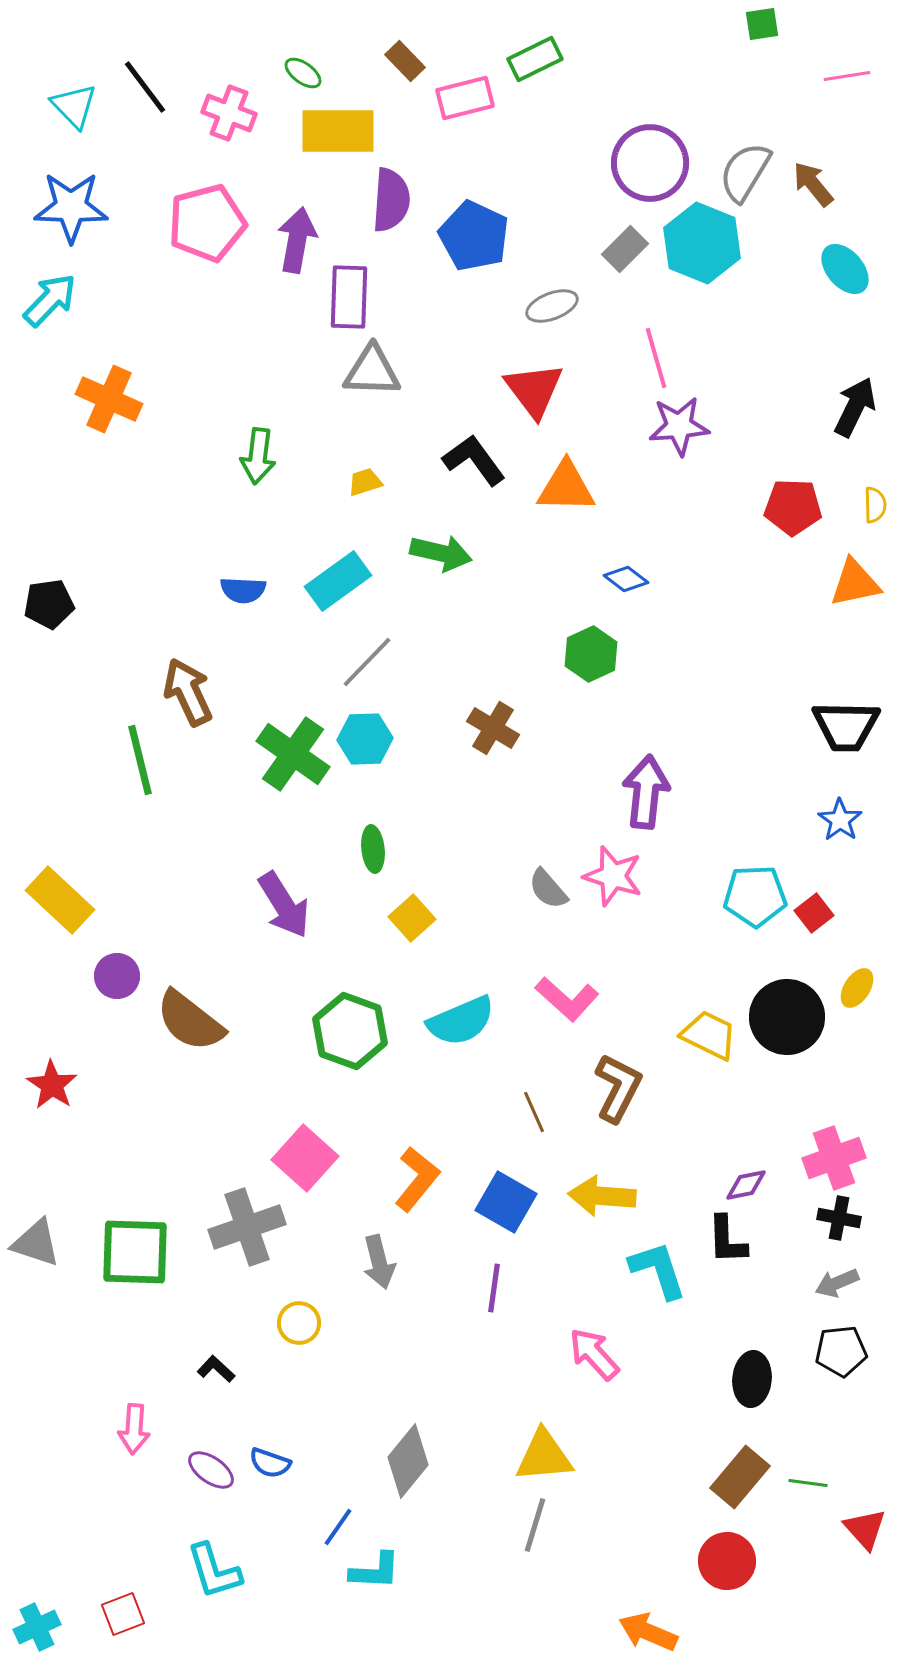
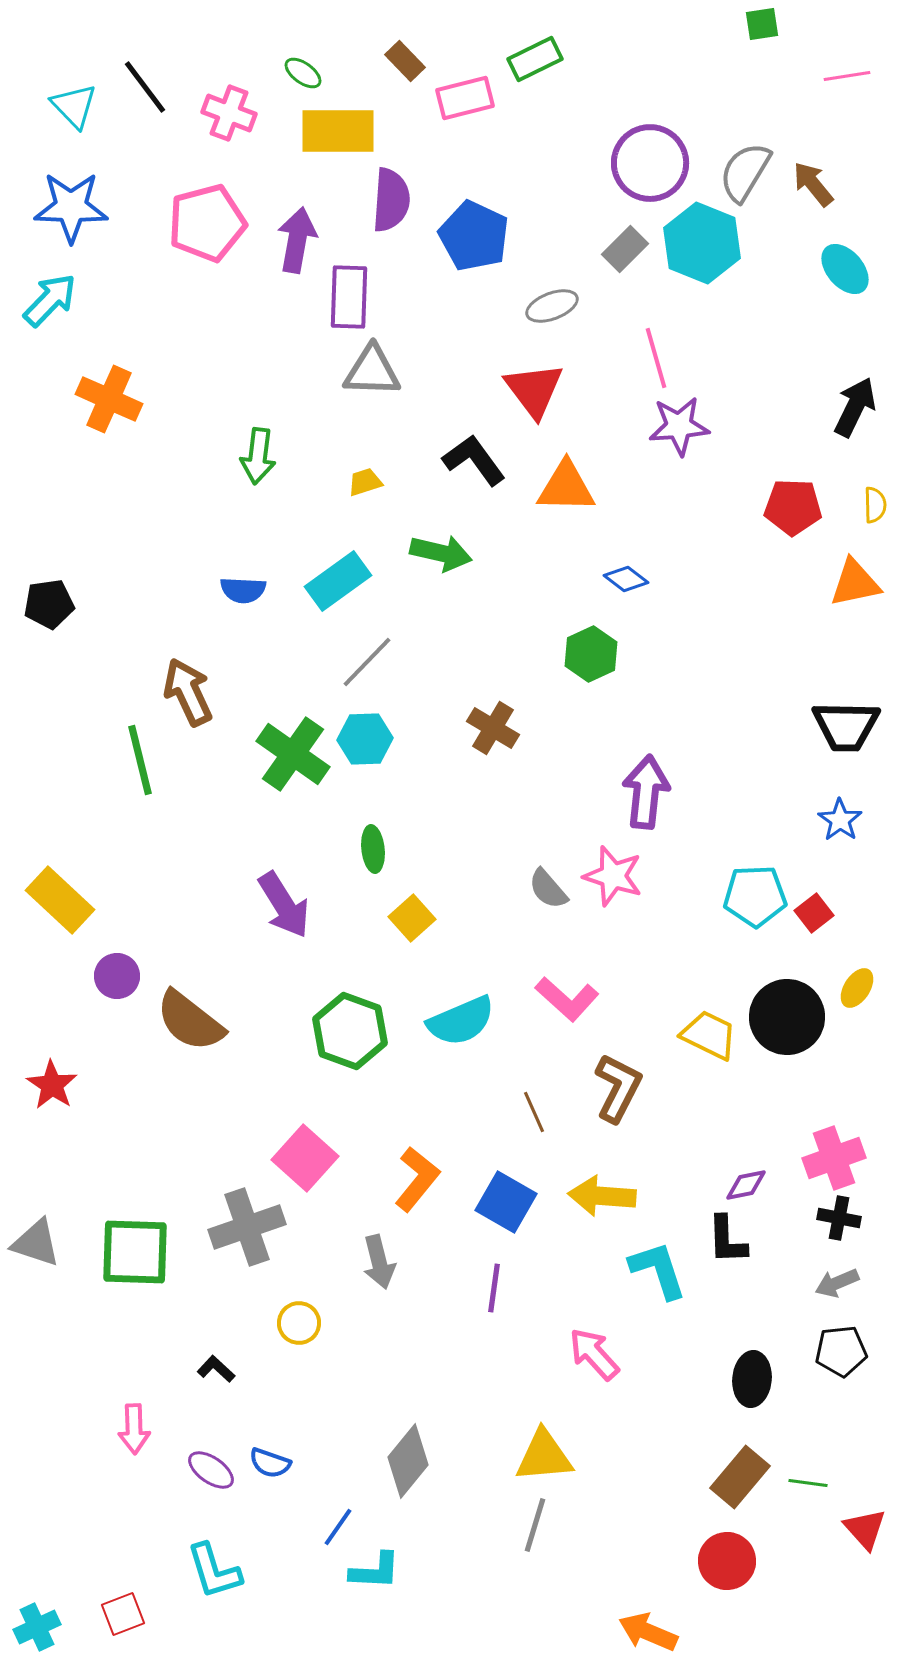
pink arrow at (134, 1429): rotated 6 degrees counterclockwise
